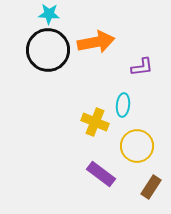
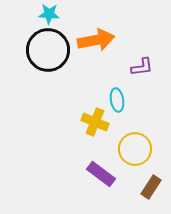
orange arrow: moved 2 px up
cyan ellipse: moved 6 px left, 5 px up; rotated 15 degrees counterclockwise
yellow circle: moved 2 px left, 3 px down
